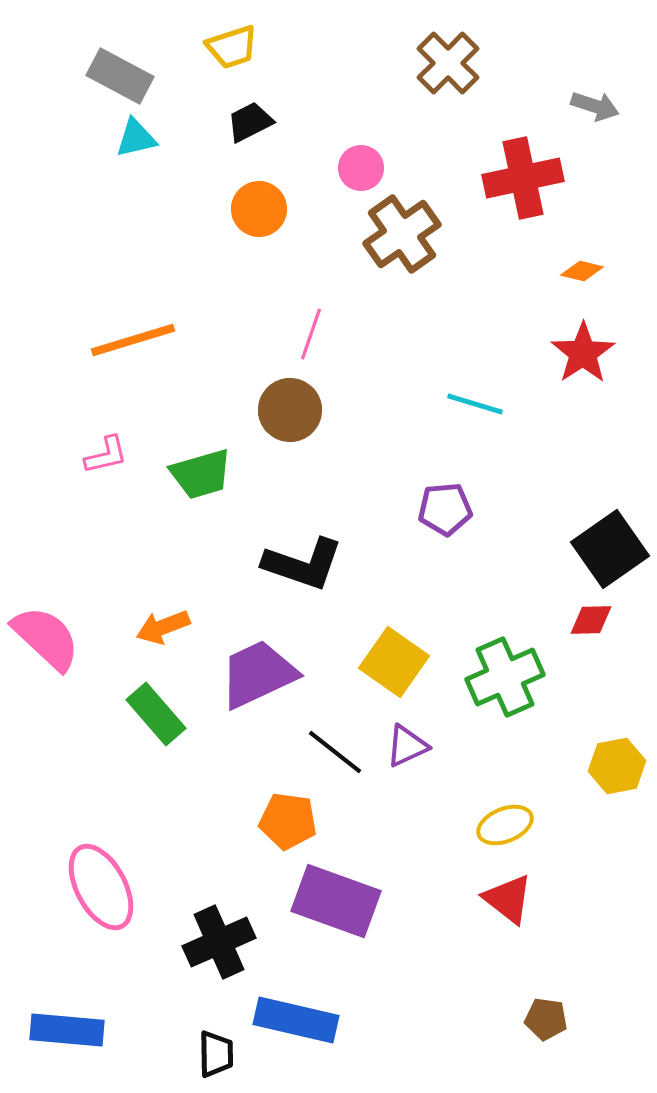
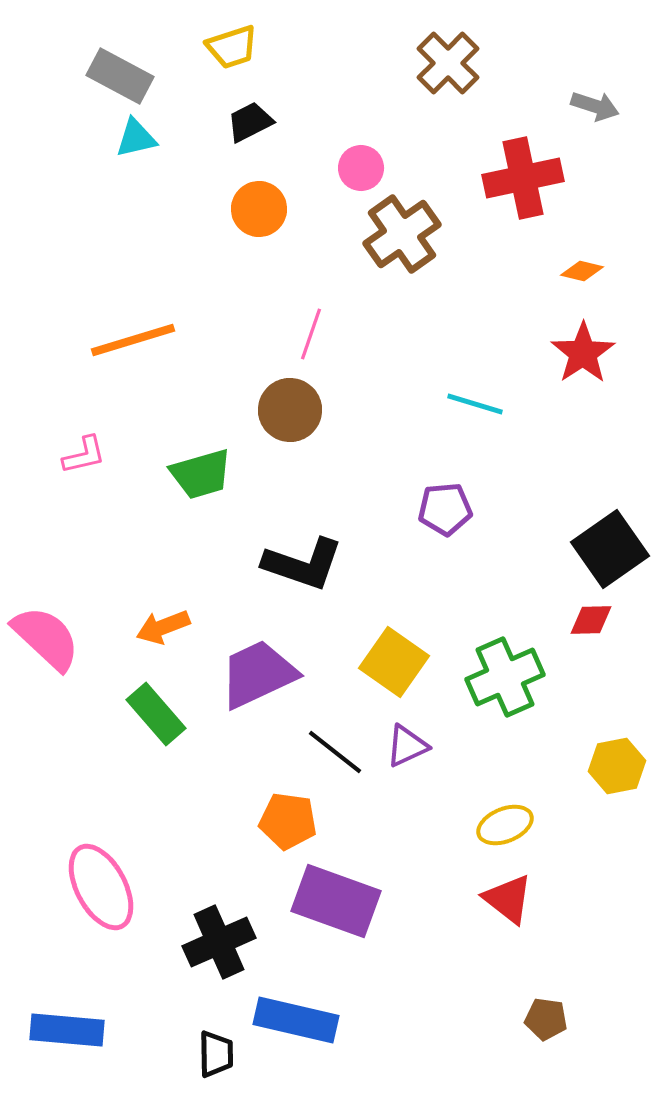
pink L-shape at (106, 455): moved 22 px left
